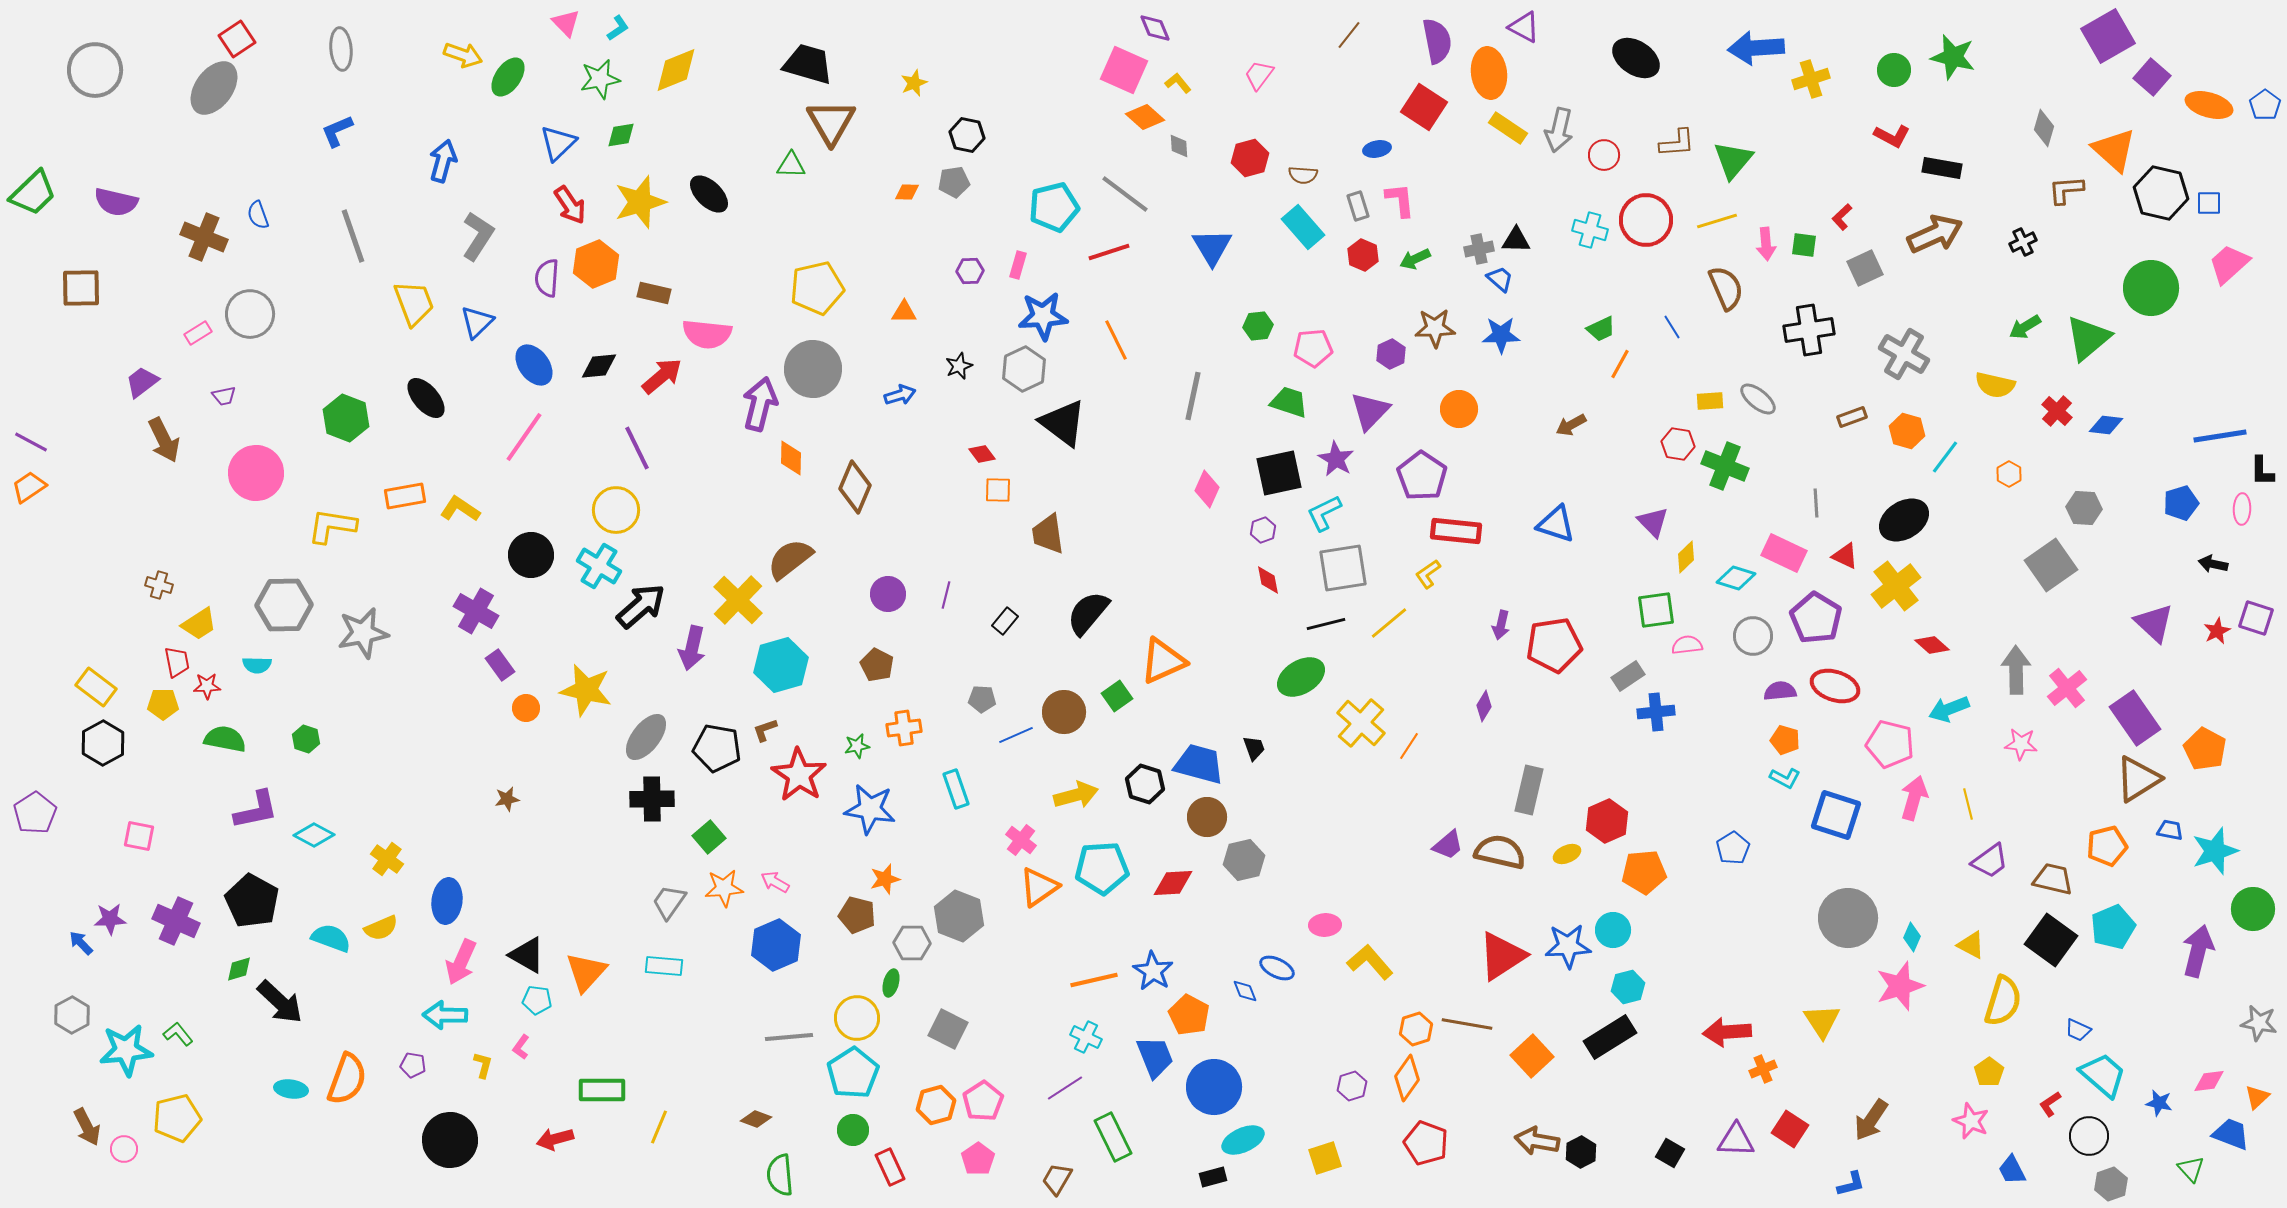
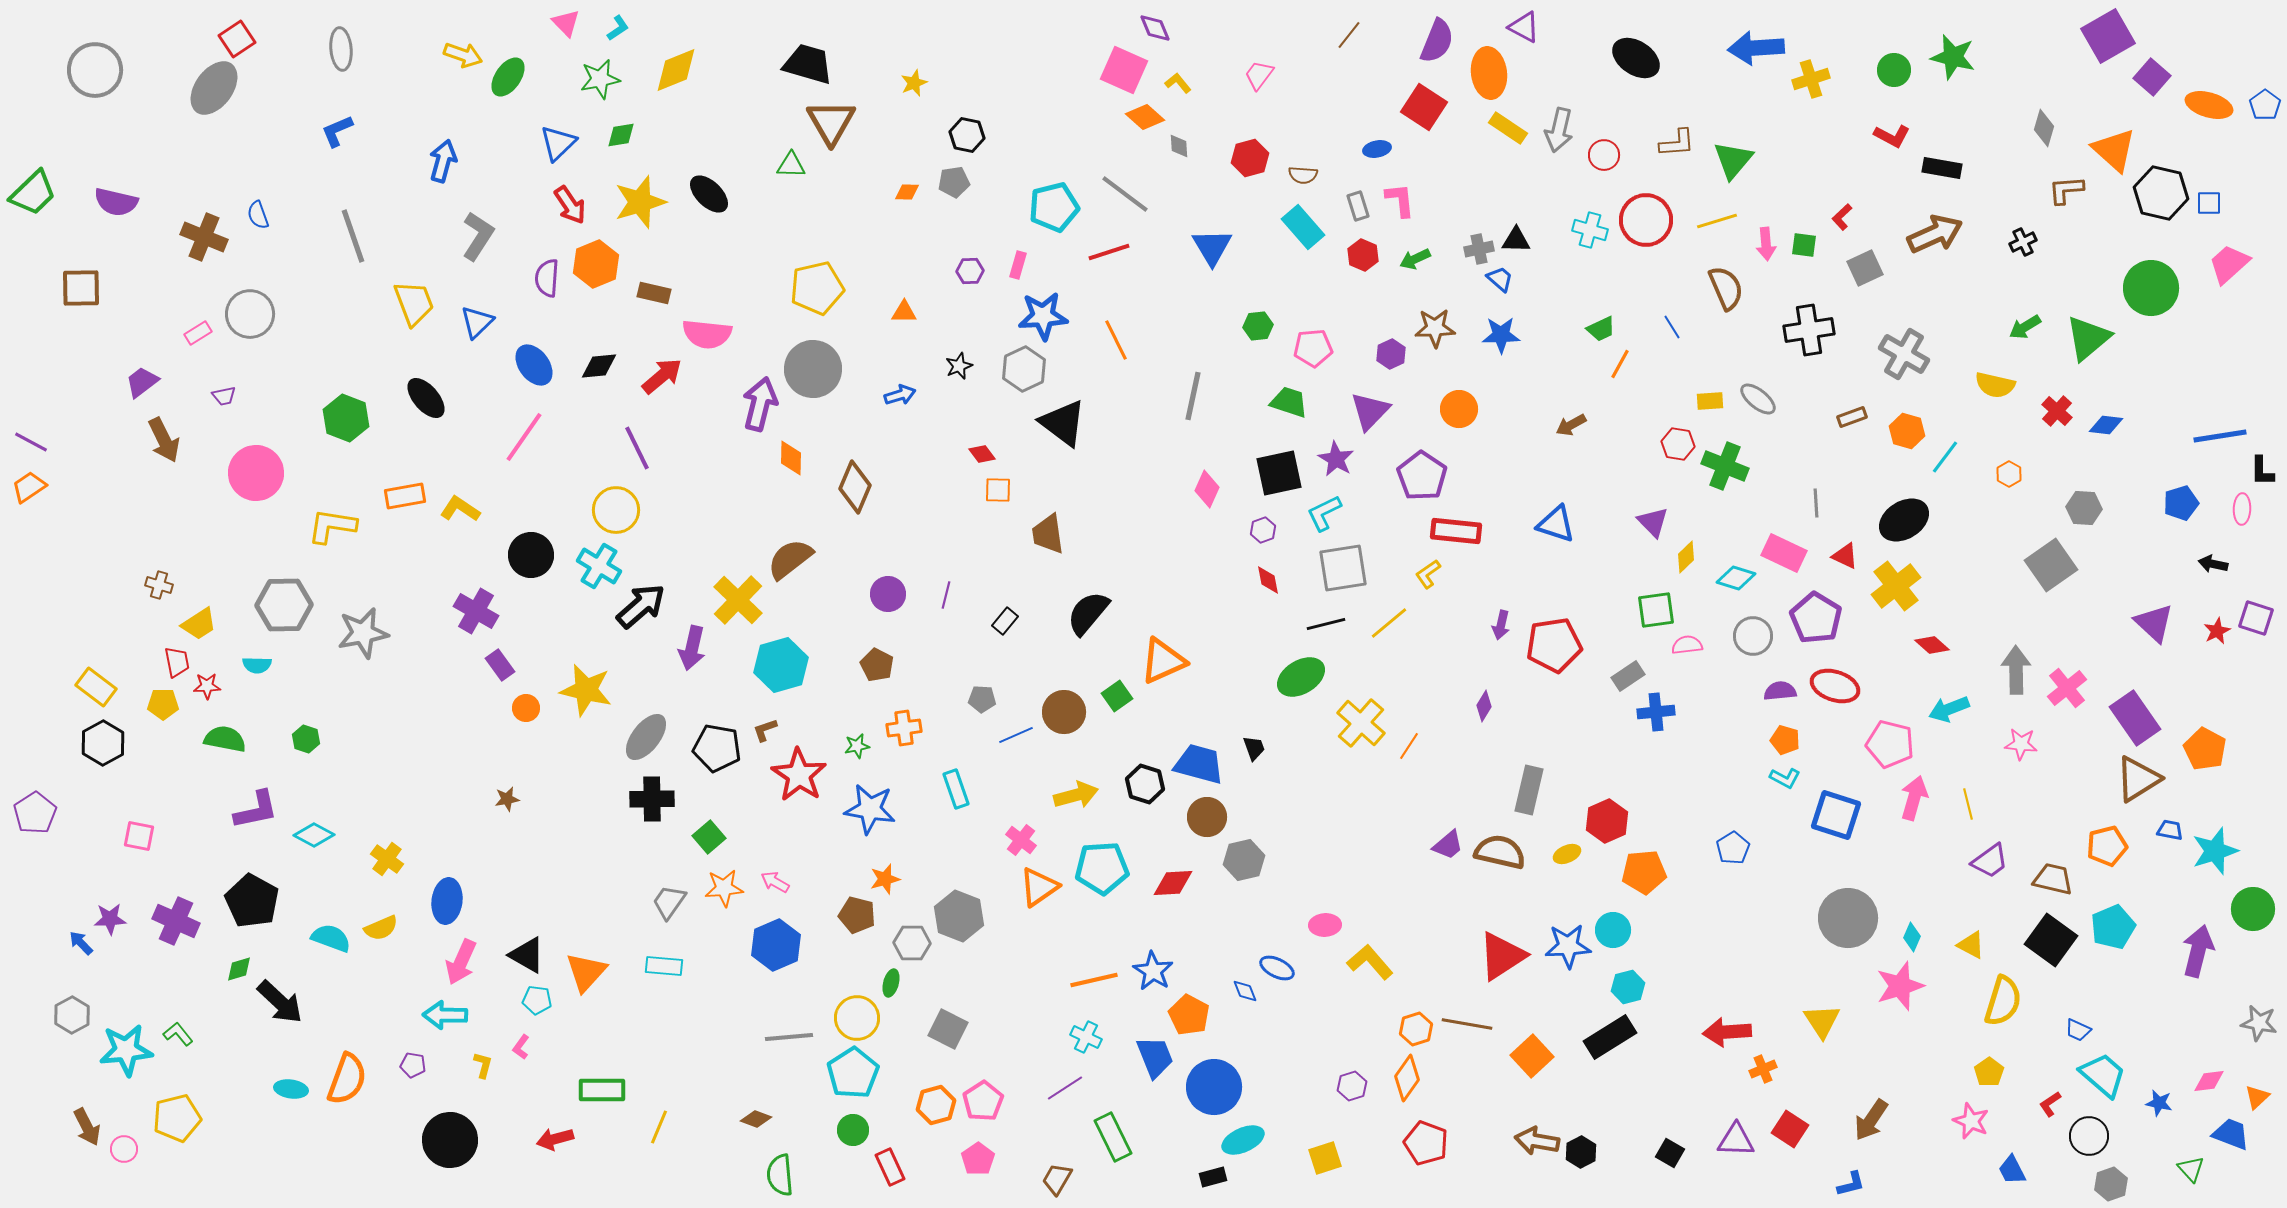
purple semicircle at (1437, 41): rotated 33 degrees clockwise
